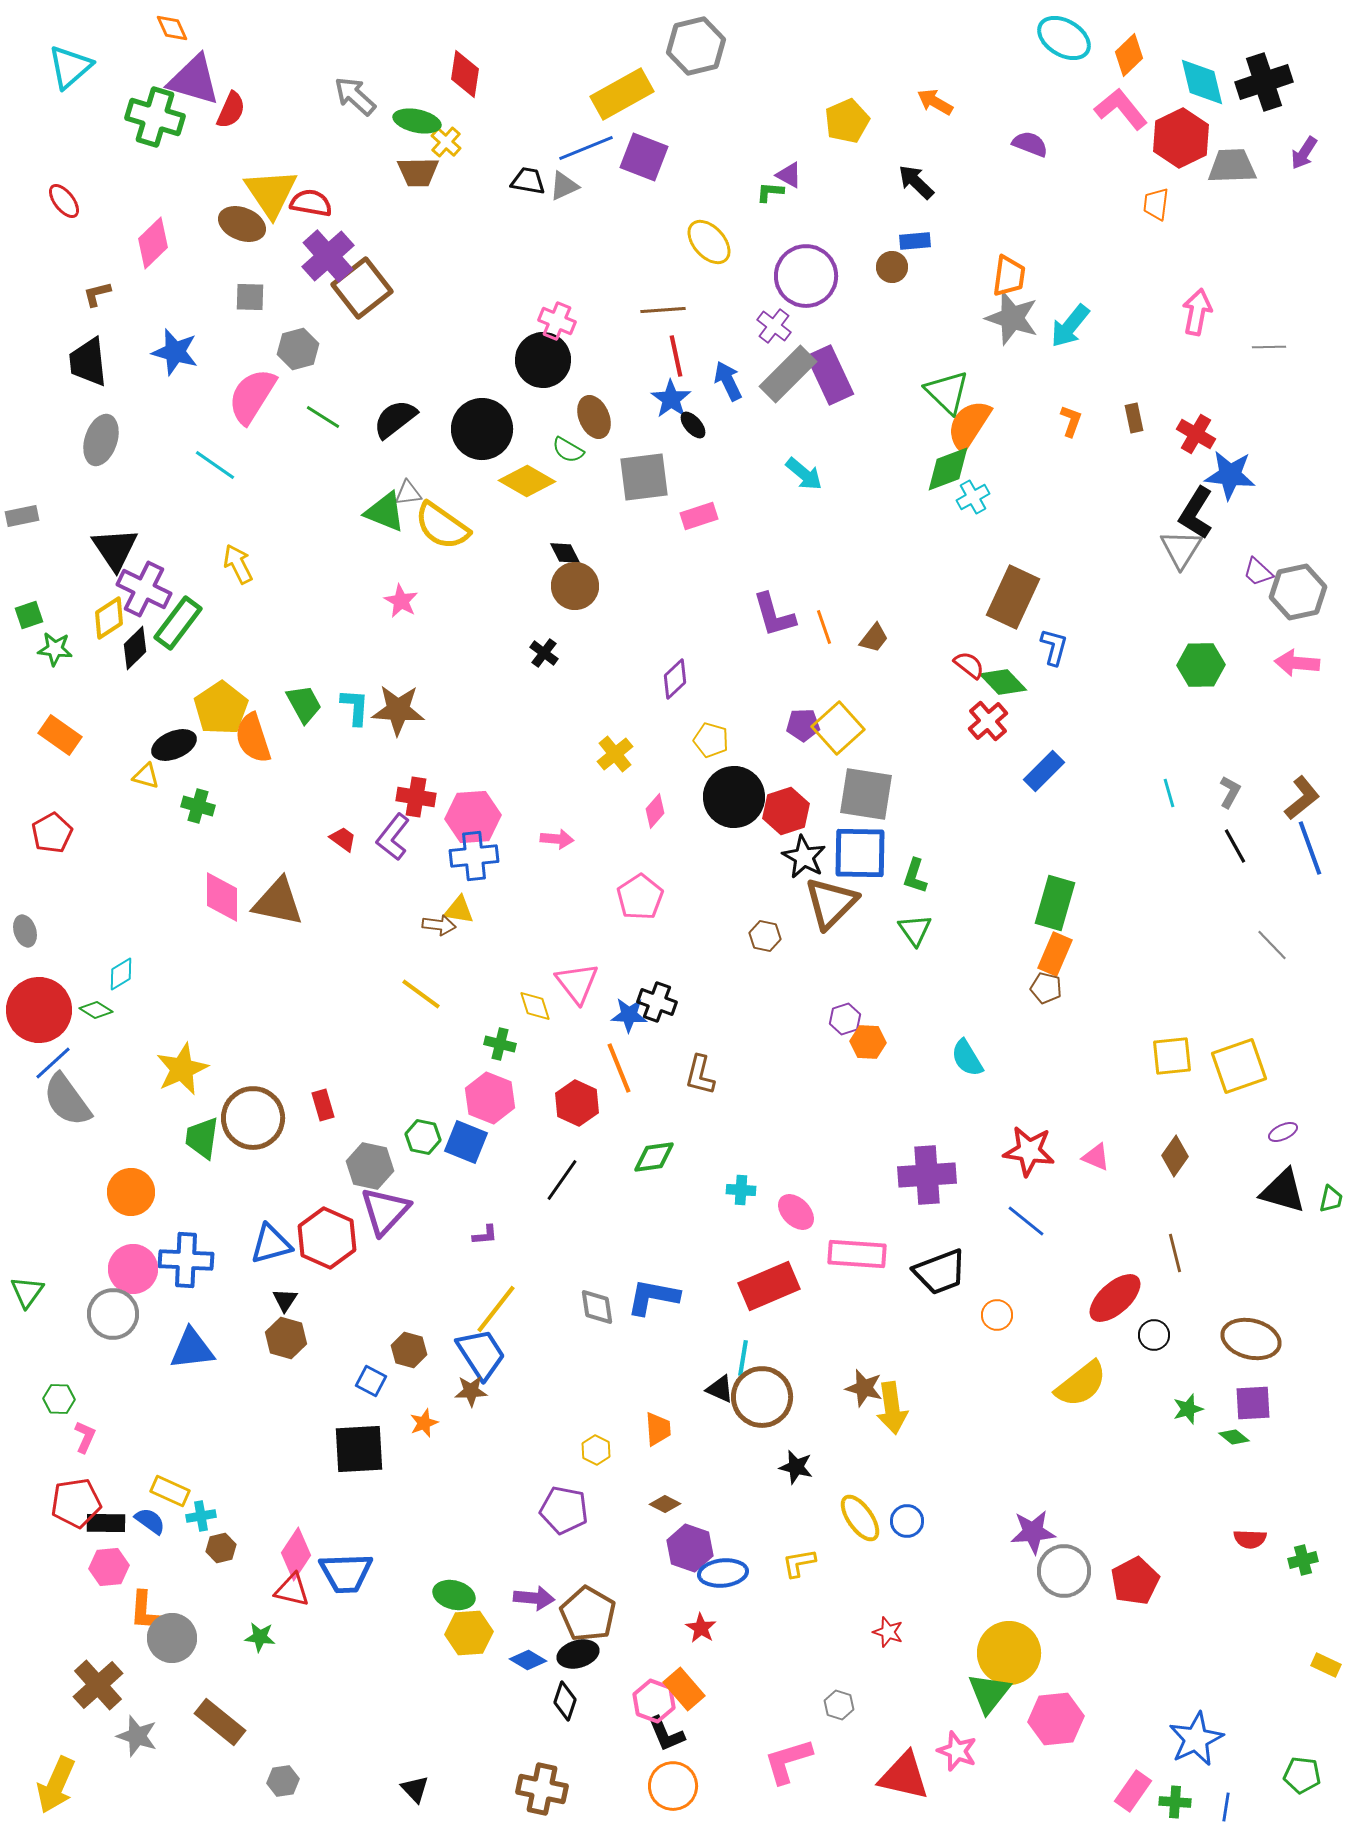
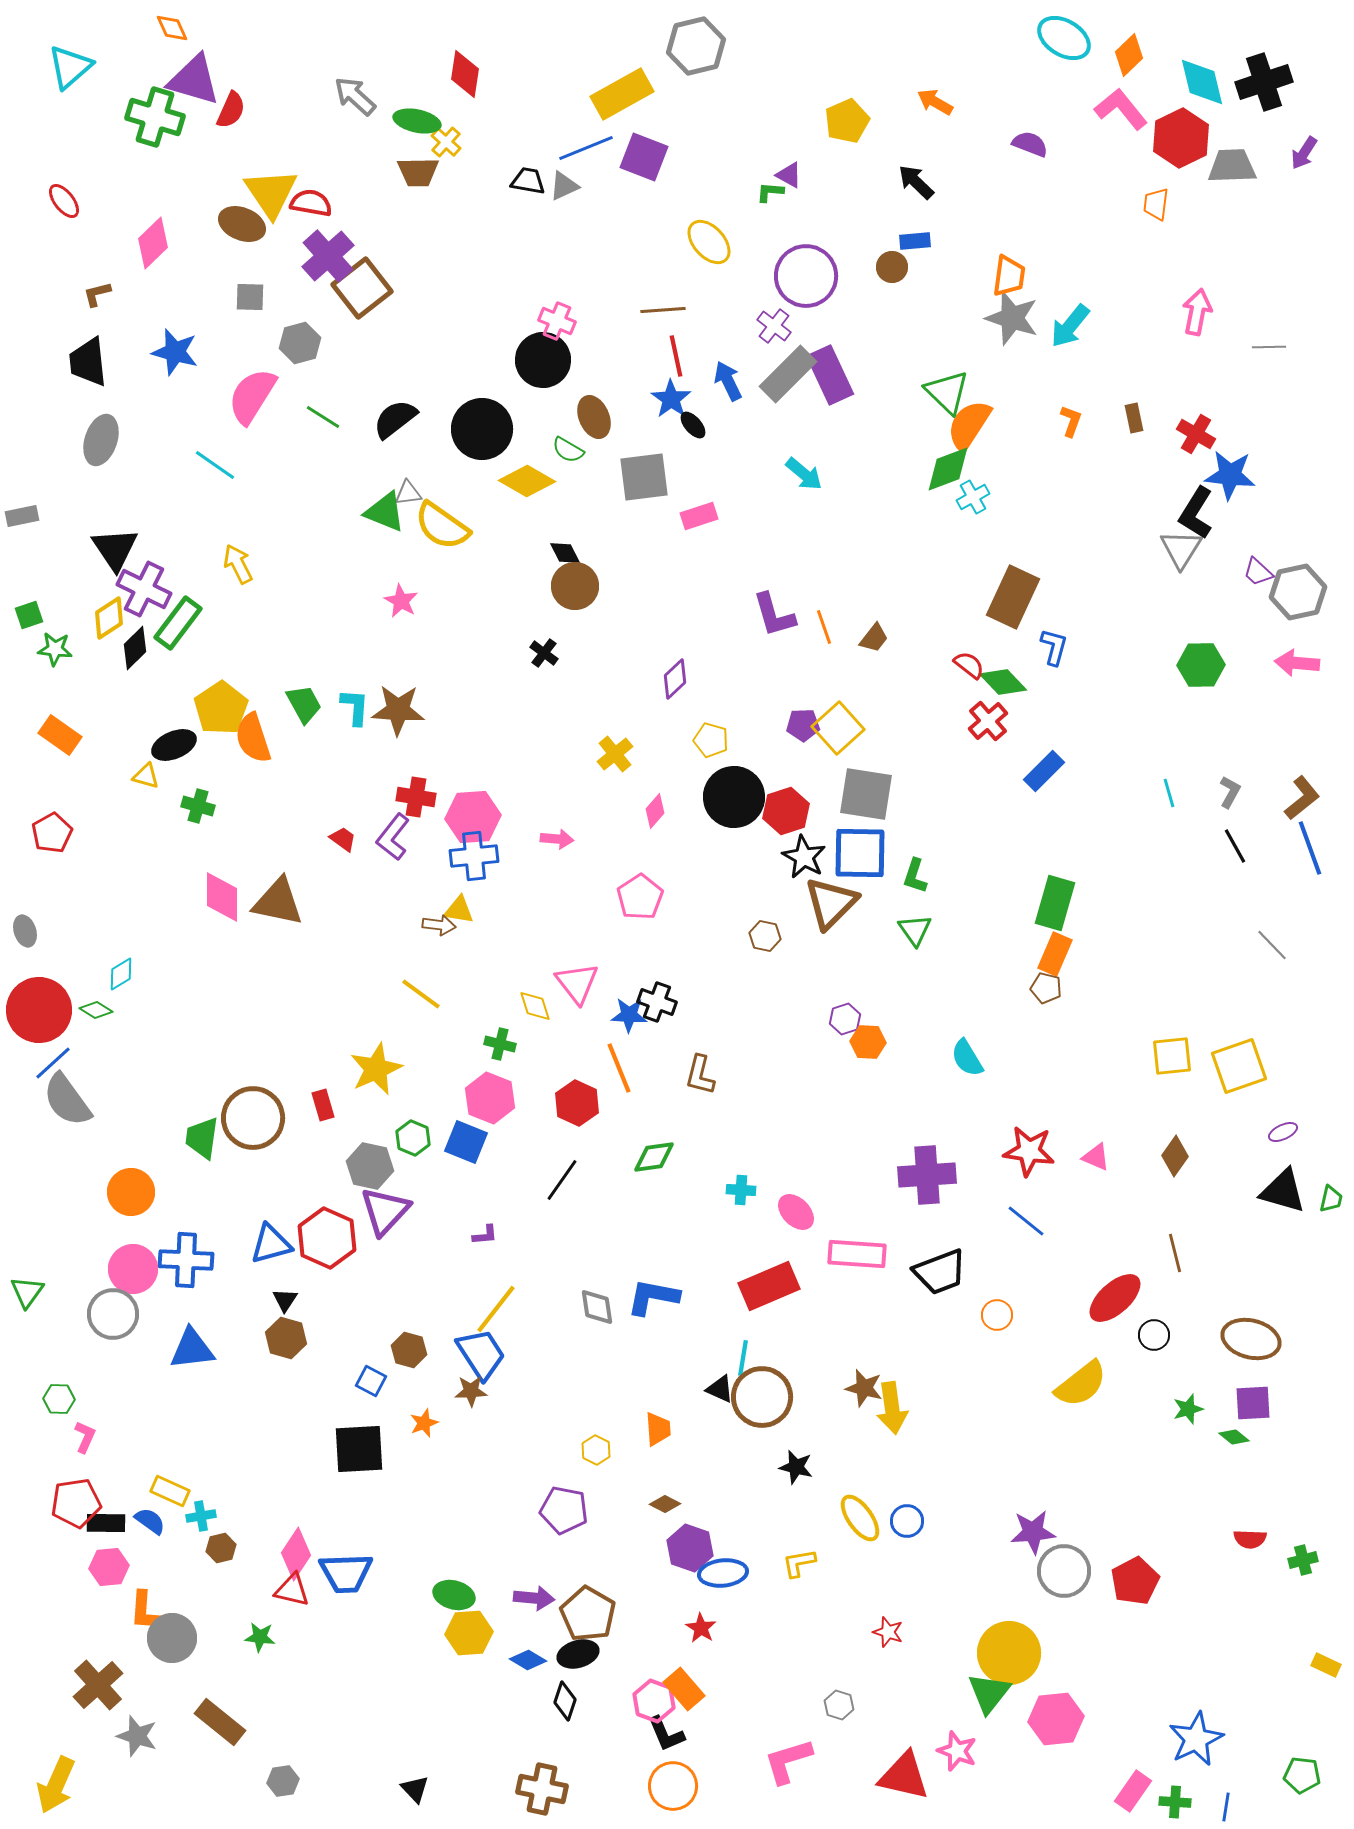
gray hexagon at (298, 349): moved 2 px right, 6 px up
yellow star at (182, 1069): moved 194 px right
green hexagon at (423, 1137): moved 10 px left, 1 px down; rotated 12 degrees clockwise
